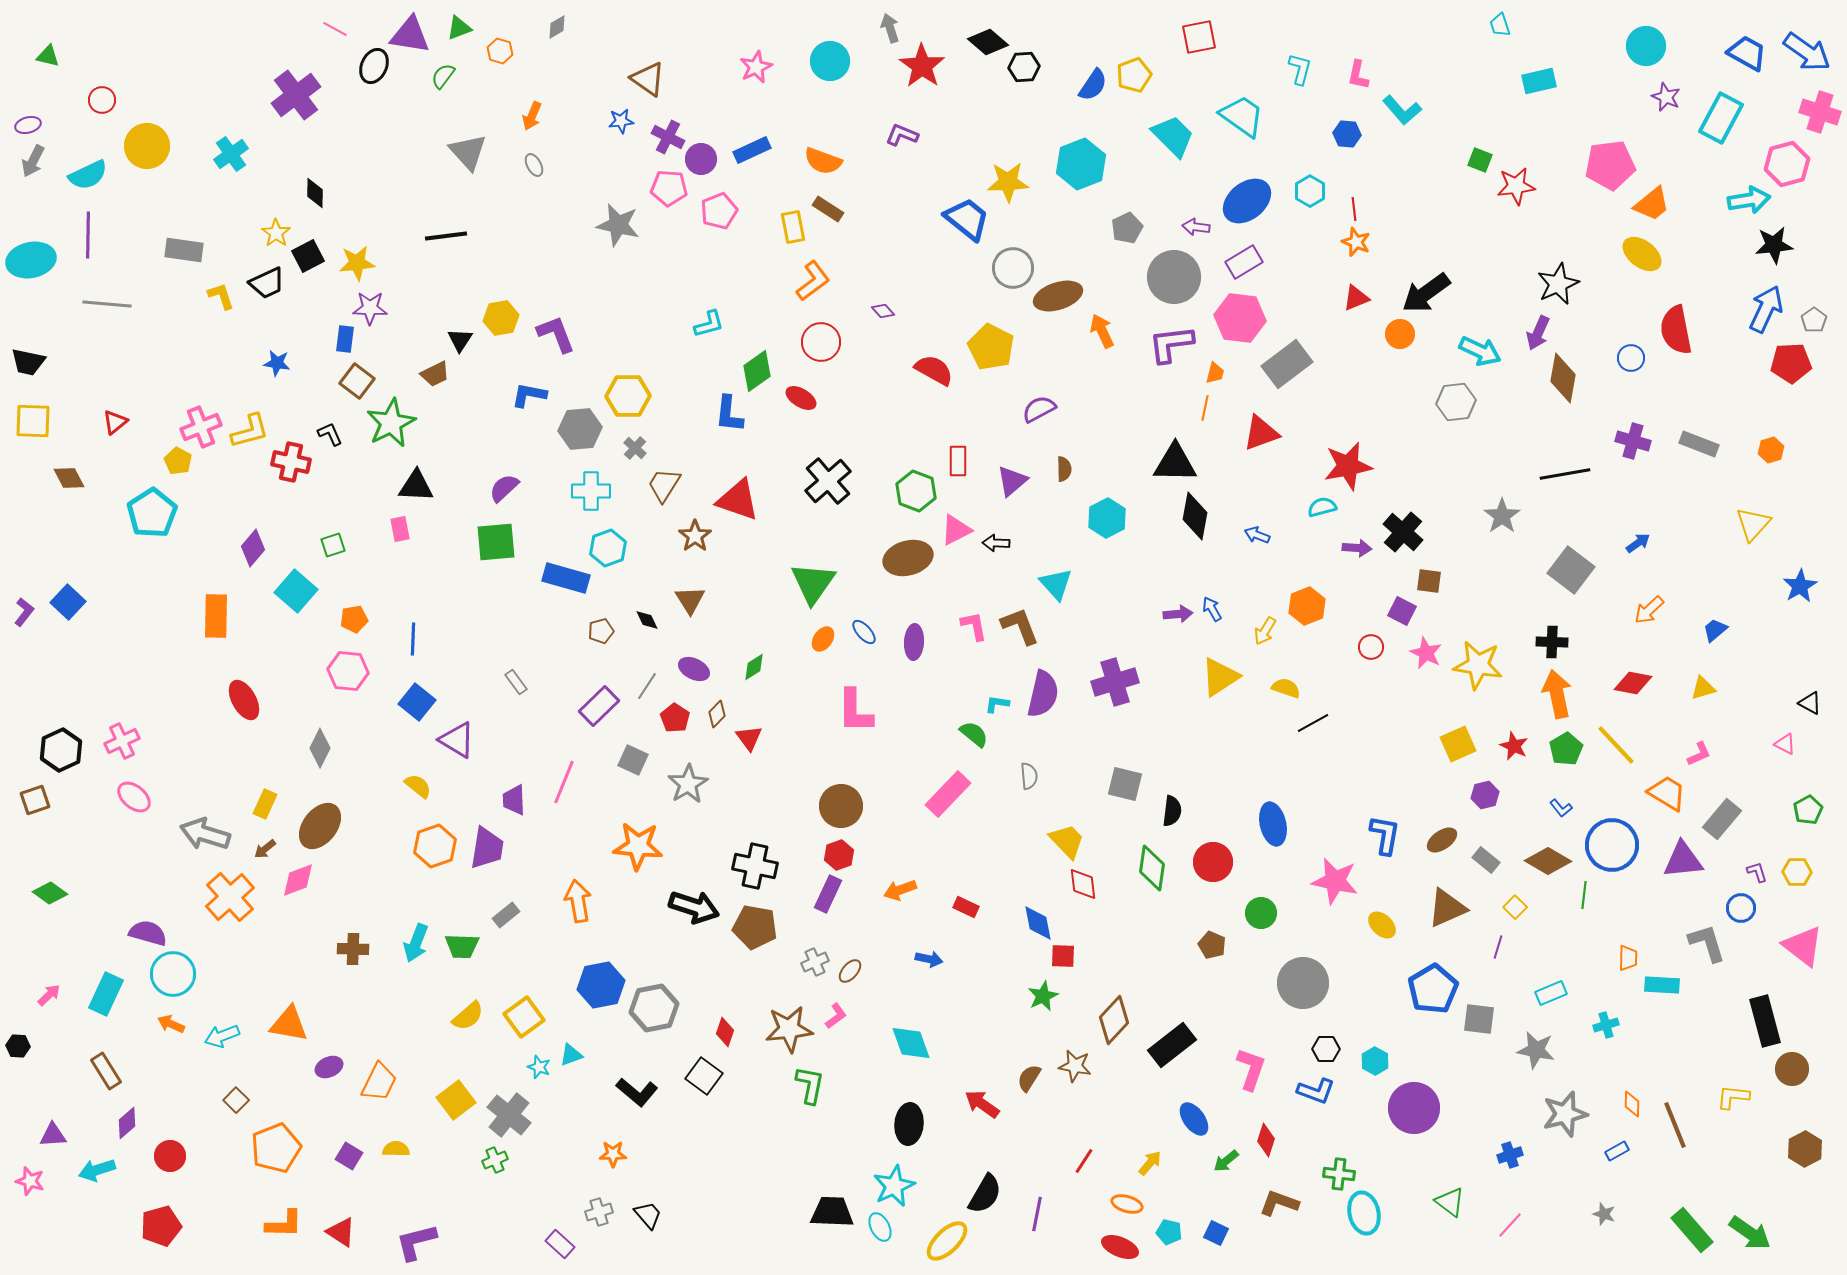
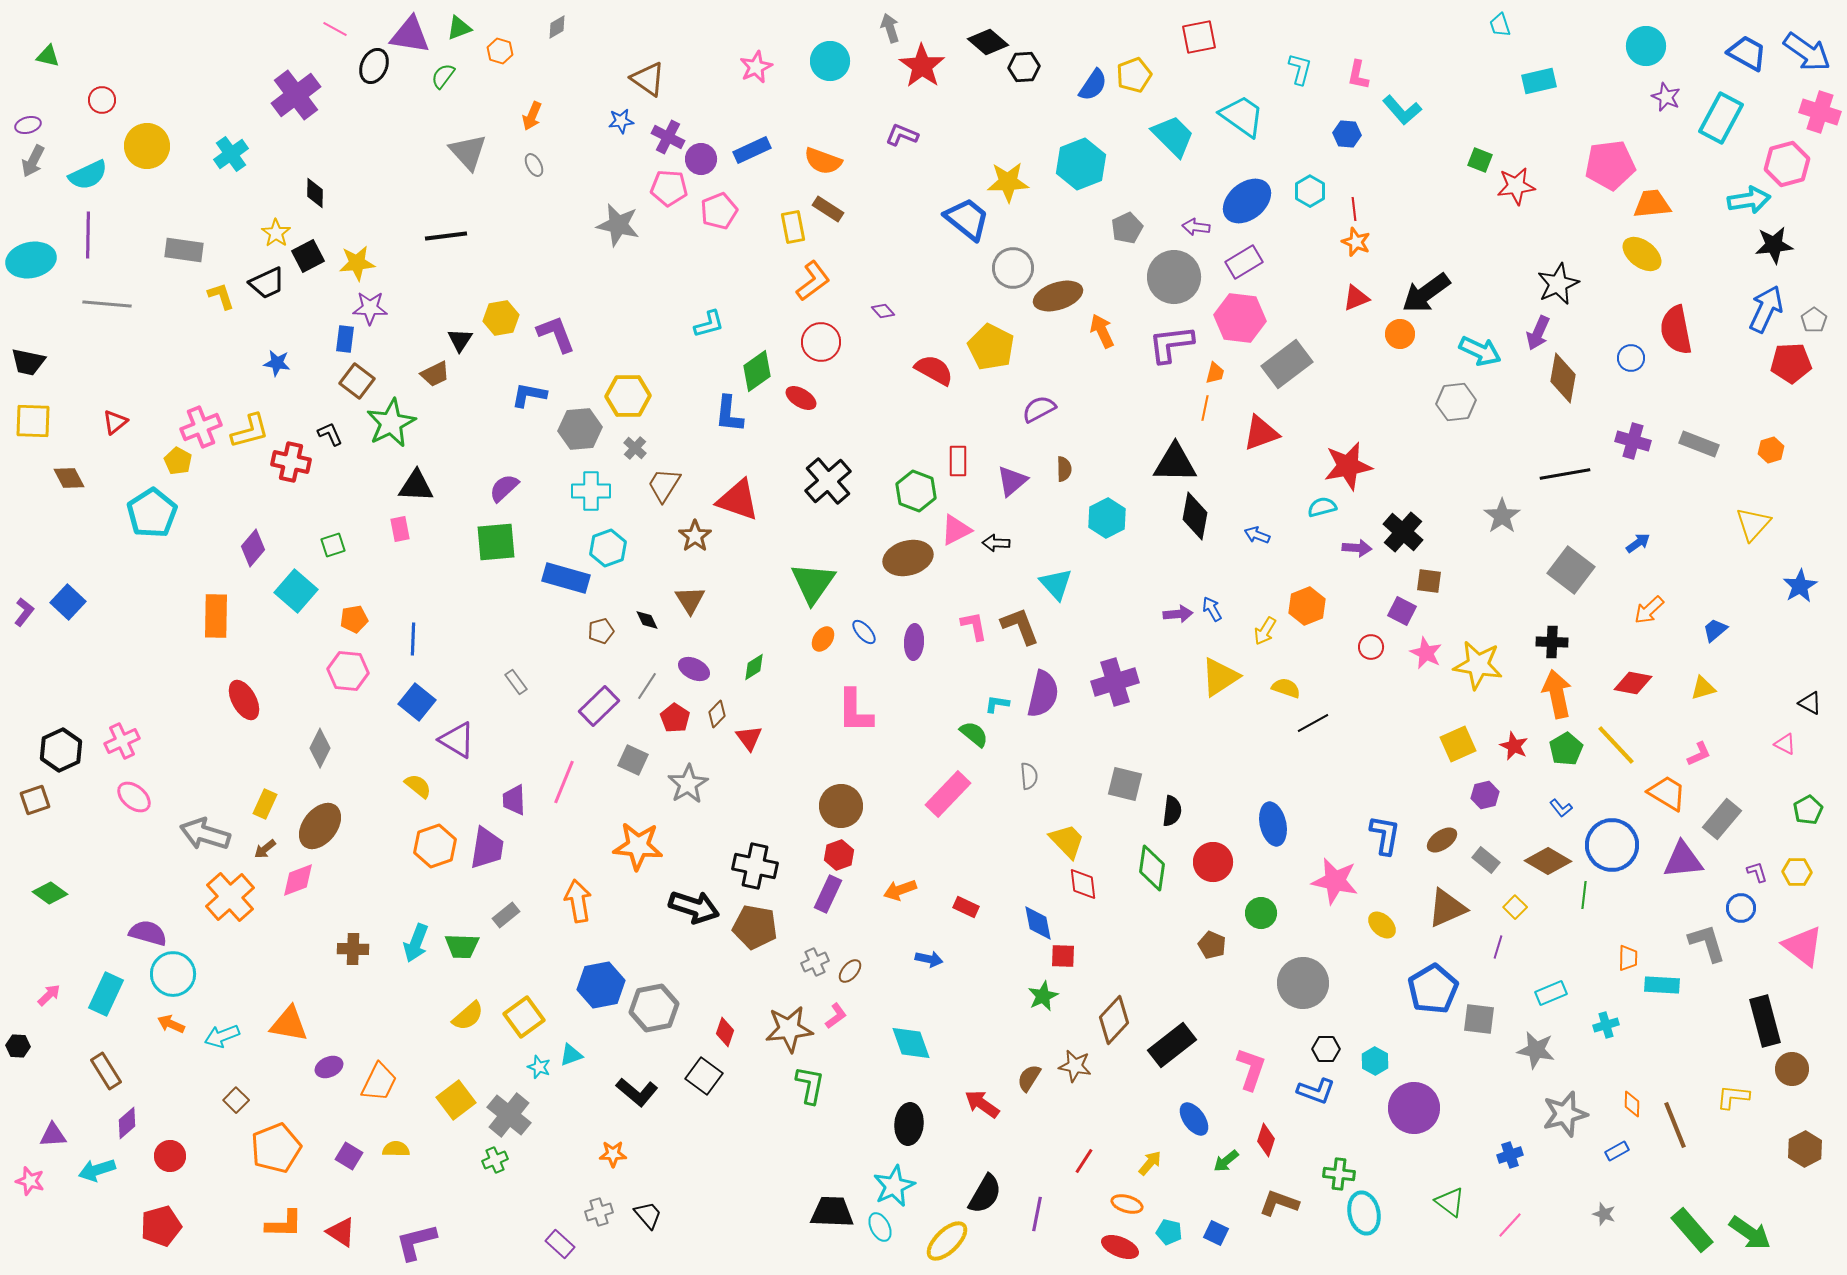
orange trapezoid at (1652, 204): rotated 147 degrees counterclockwise
